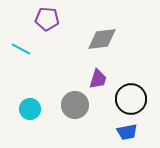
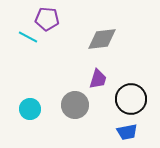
cyan line: moved 7 px right, 12 px up
